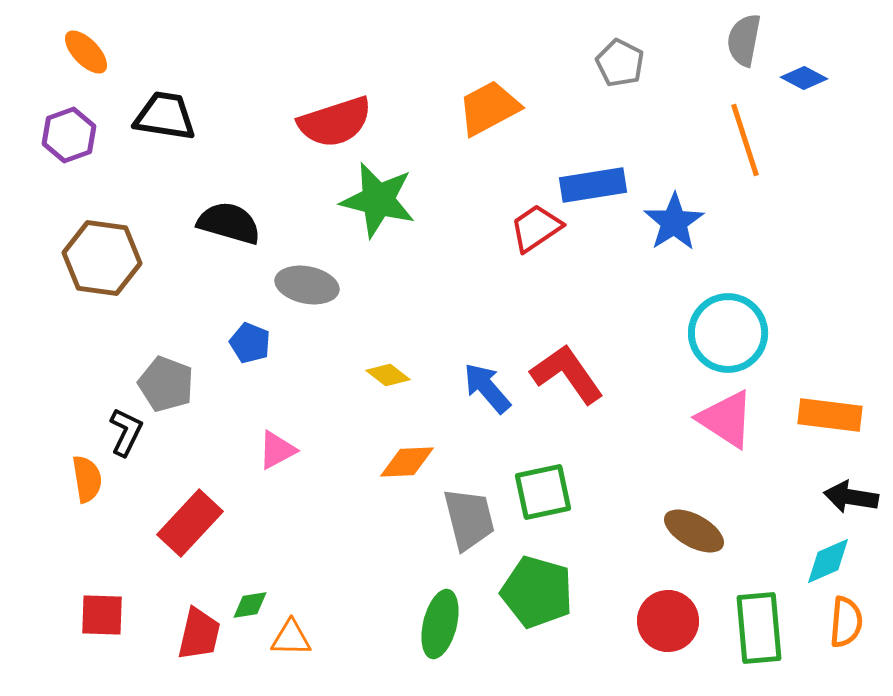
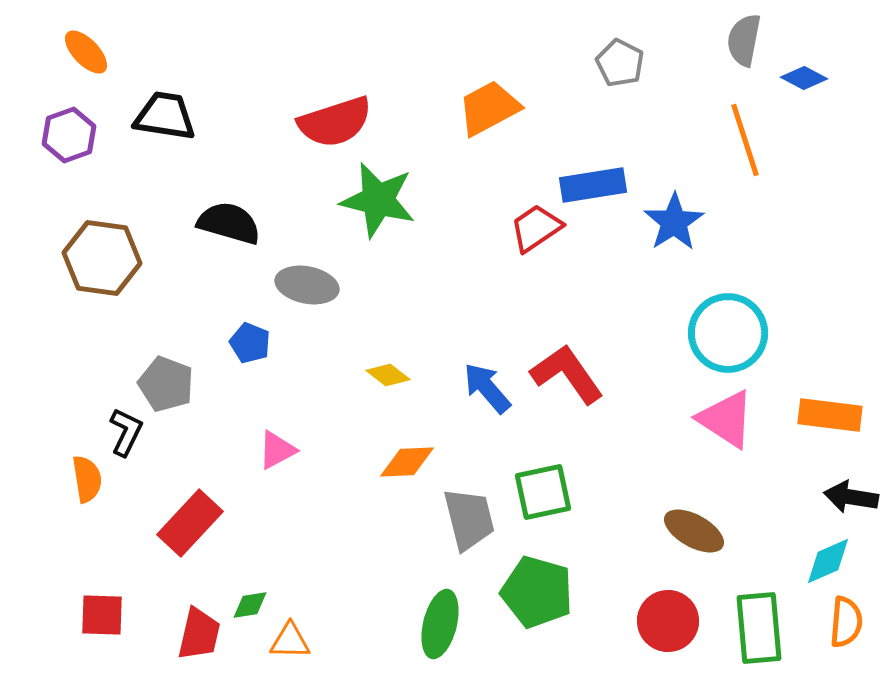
orange triangle at (291, 638): moved 1 px left, 3 px down
